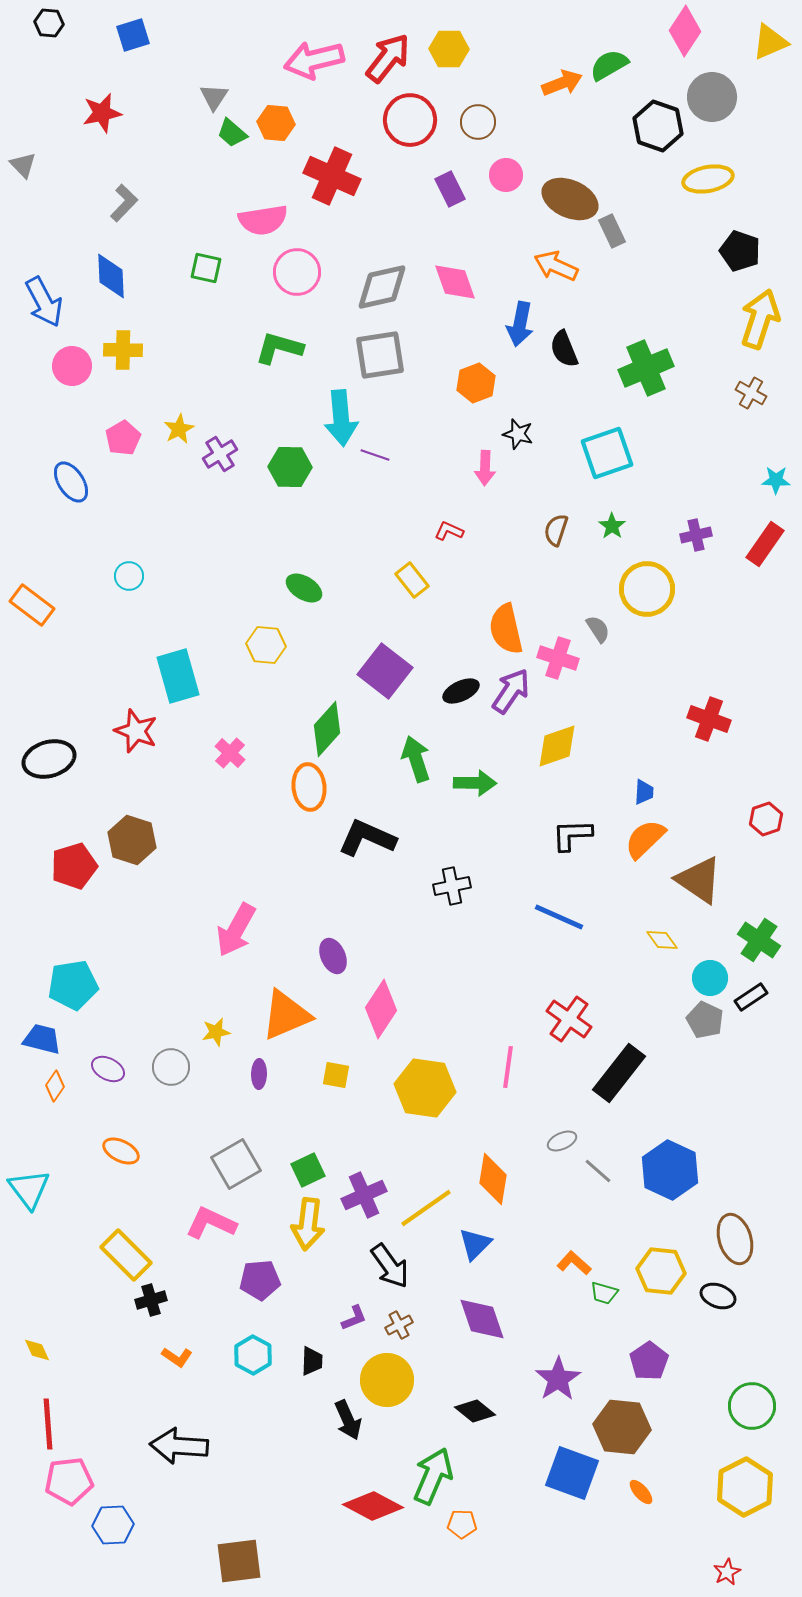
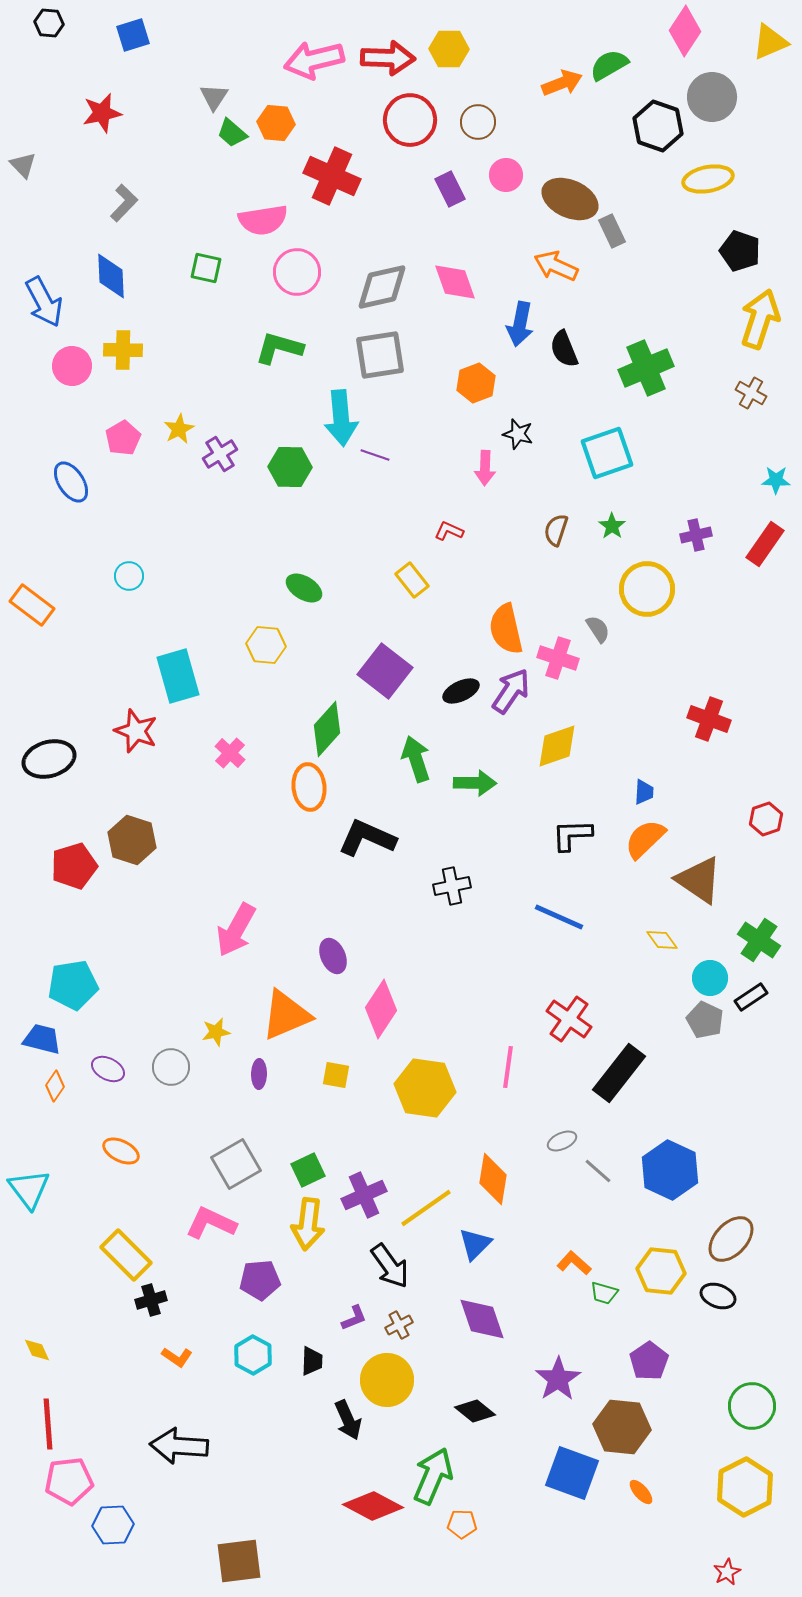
red arrow at (388, 58): rotated 54 degrees clockwise
brown ellipse at (735, 1239): moved 4 px left; rotated 60 degrees clockwise
